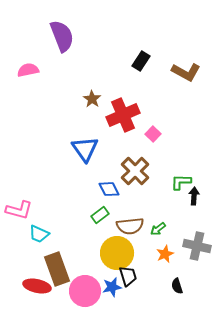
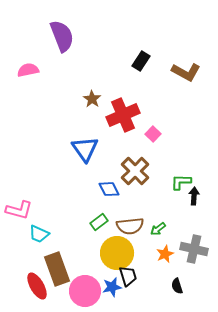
green rectangle: moved 1 px left, 7 px down
gray cross: moved 3 px left, 3 px down
red ellipse: rotated 48 degrees clockwise
